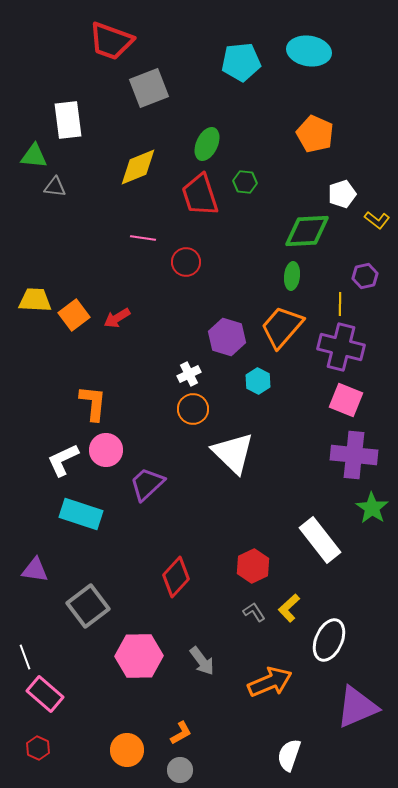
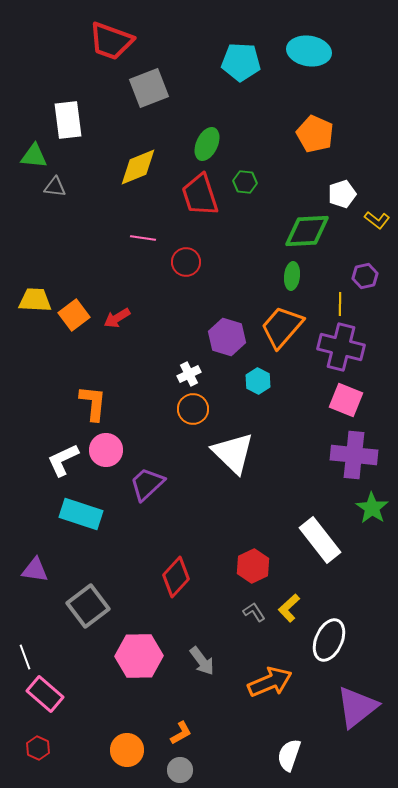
cyan pentagon at (241, 62): rotated 9 degrees clockwise
purple triangle at (357, 707): rotated 15 degrees counterclockwise
